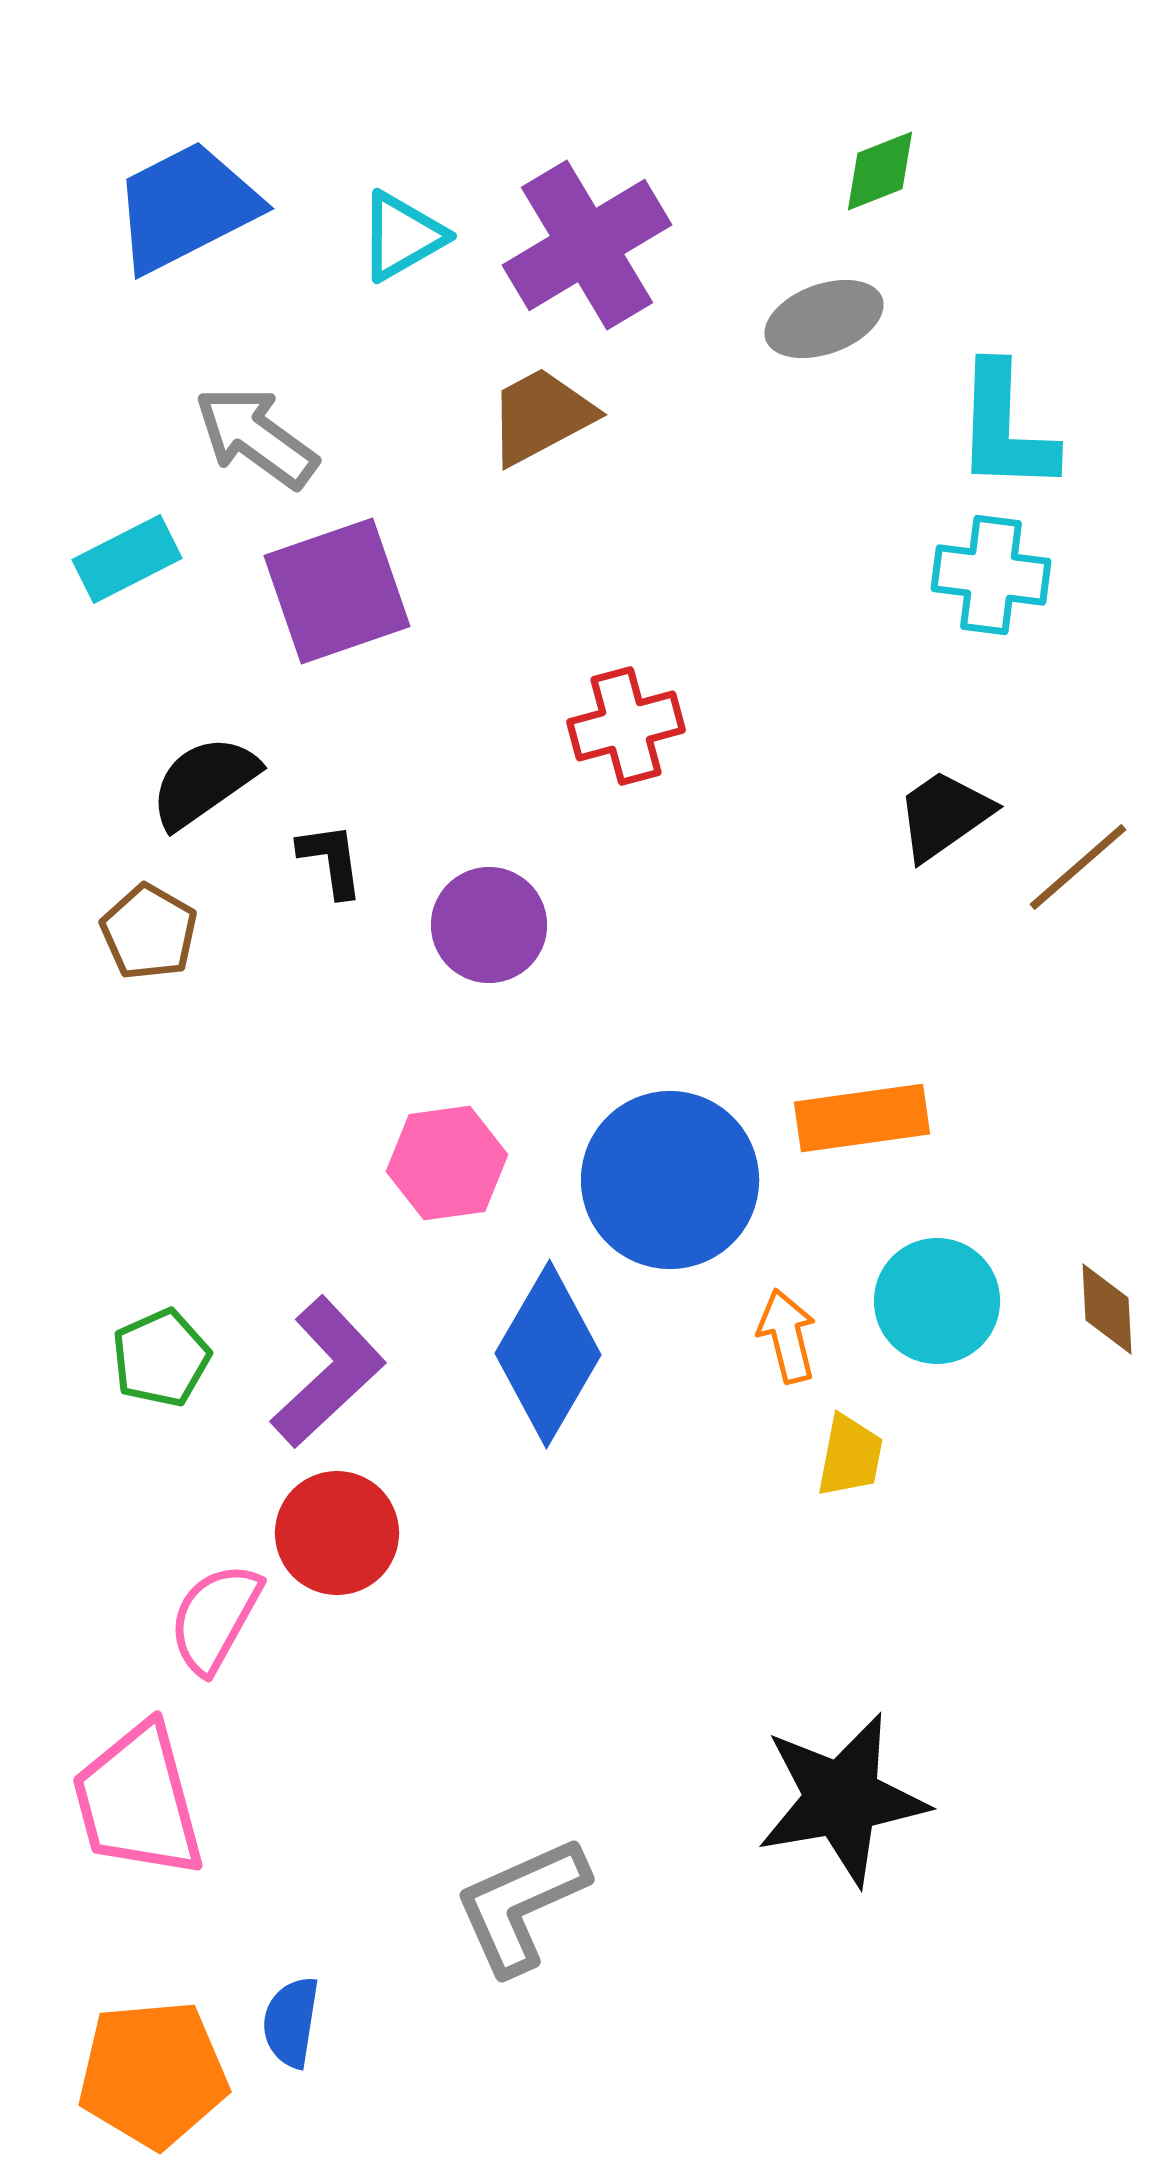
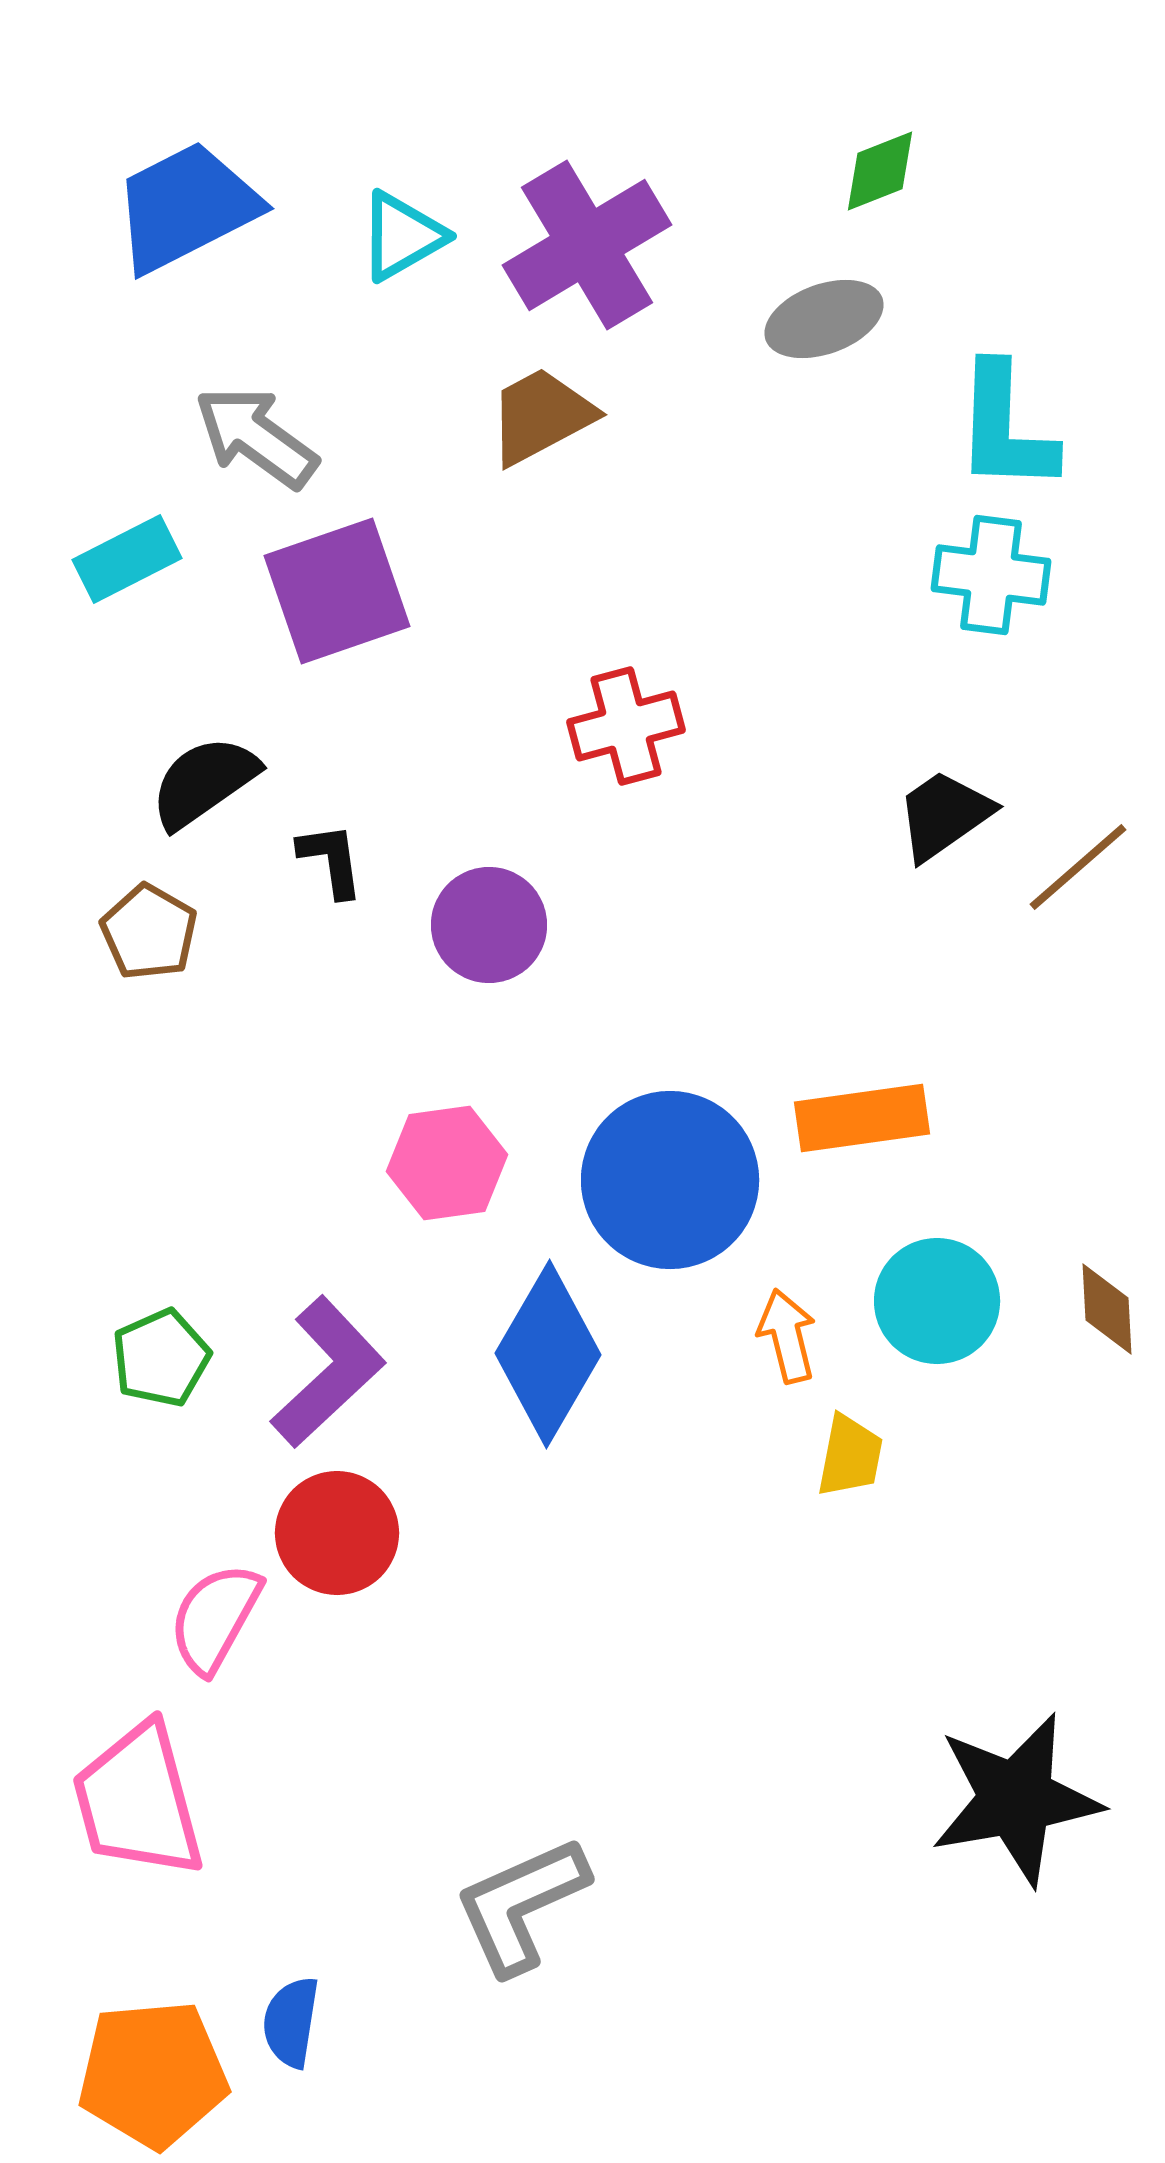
black star: moved 174 px right
